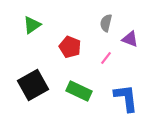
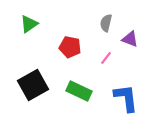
green triangle: moved 3 px left, 1 px up
red pentagon: rotated 10 degrees counterclockwise
